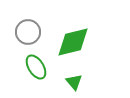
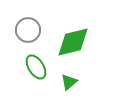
gray circle: moved 2 px up
green triangle: moved 5 px left; rotated 30 degrees clockwise
